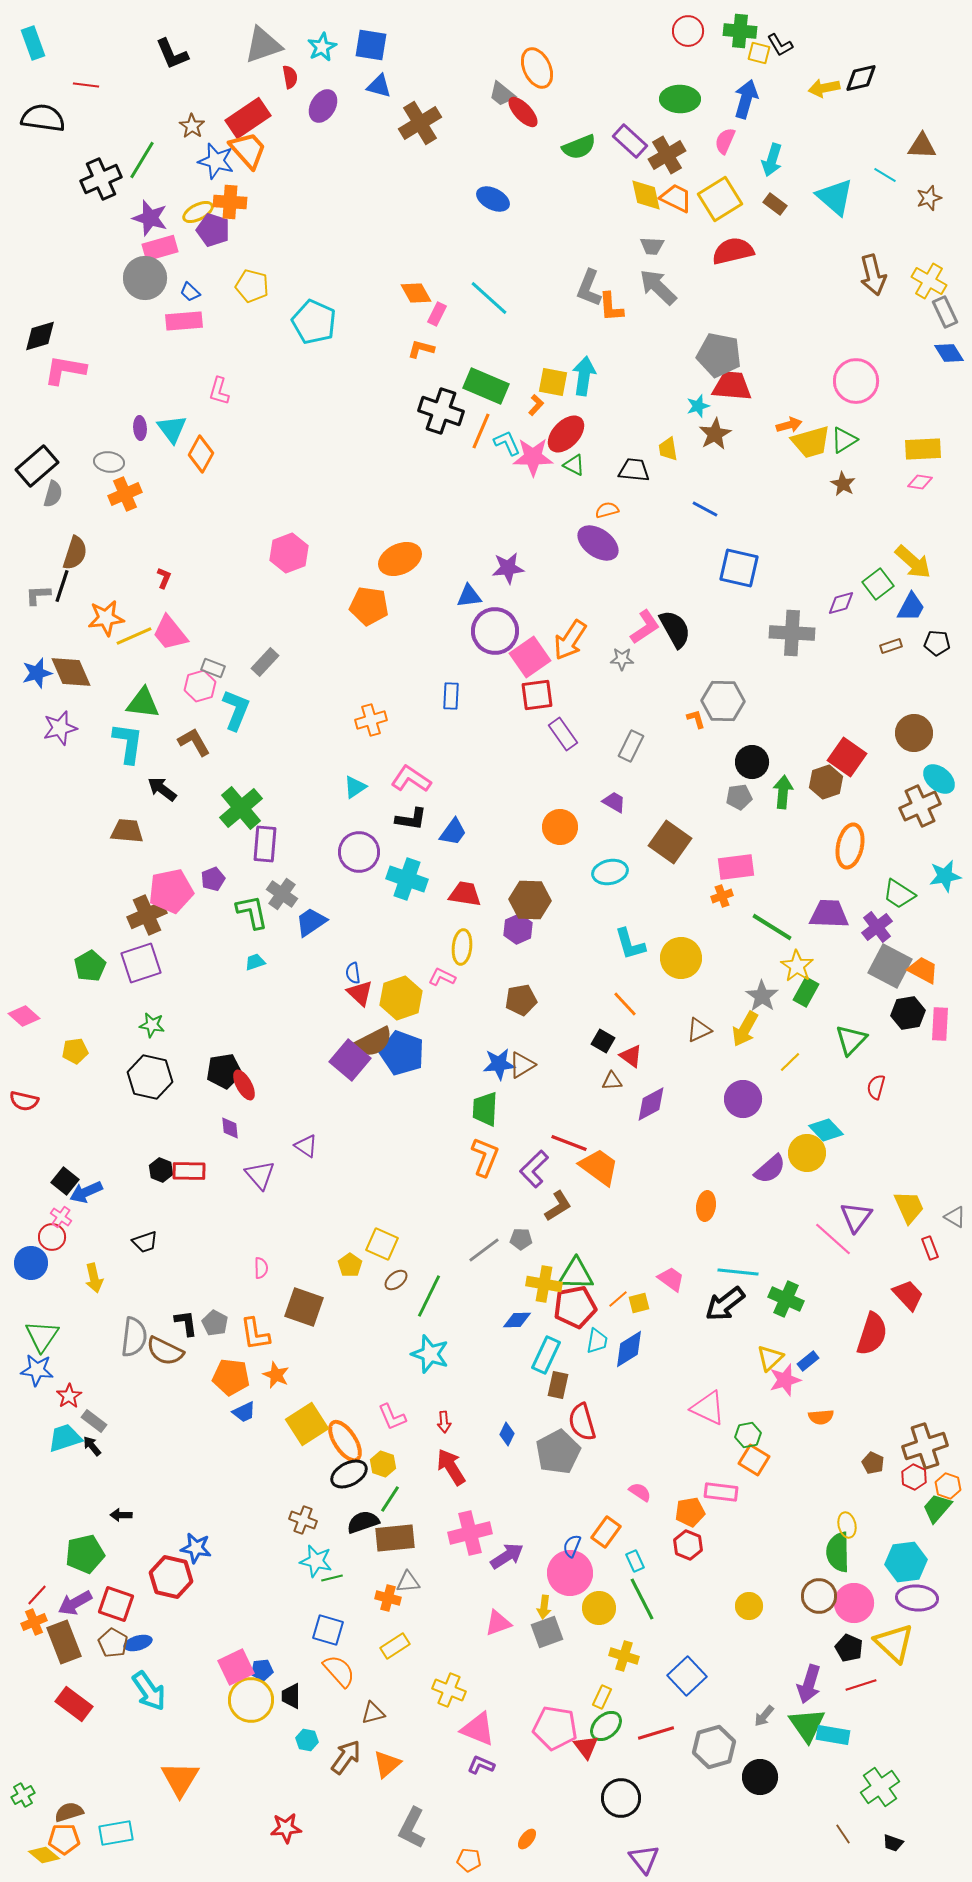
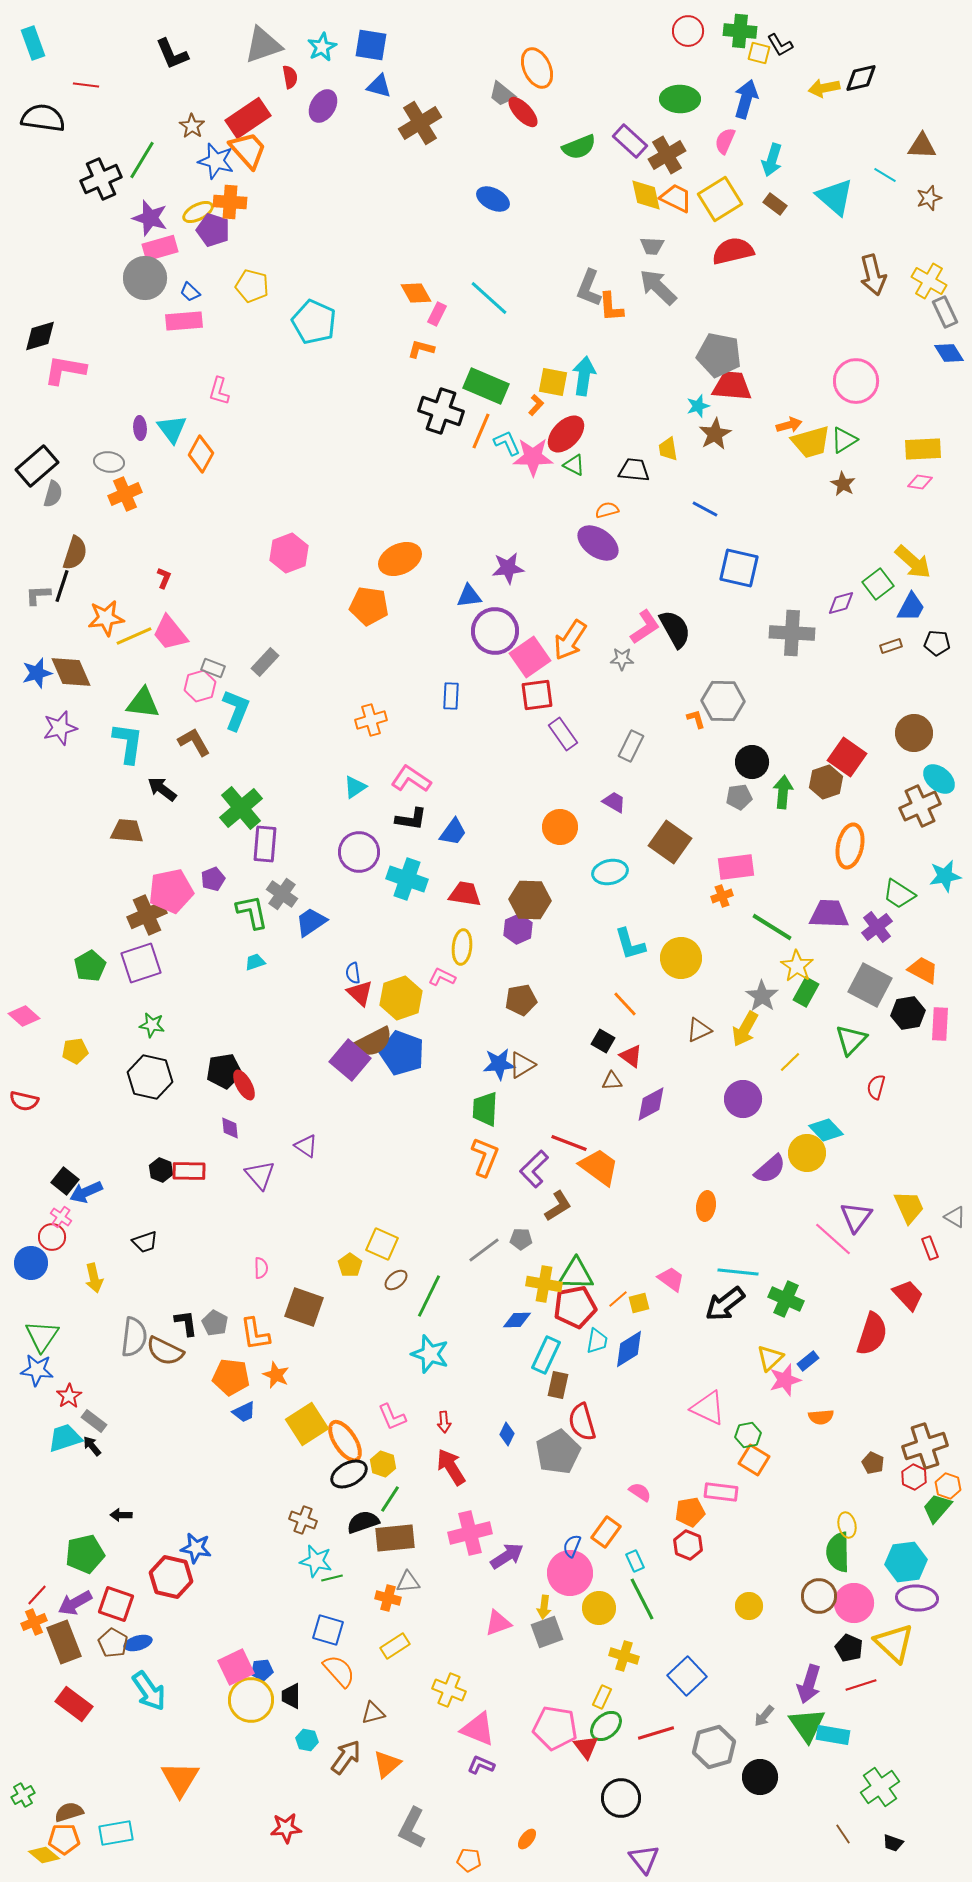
gray square at (890, 966): moved 20 px left, 19 px down
